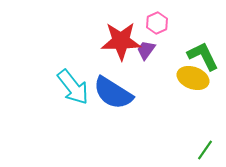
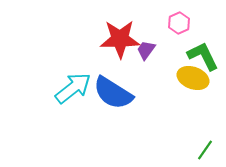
pink hexagon: moved 22 px right
red star: moved 1 px left, 2 px up
cyan arrow: moved 1 px down; rotated 90 degrees counterclockwise
